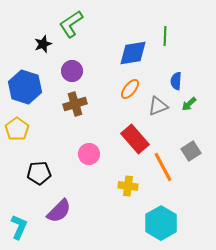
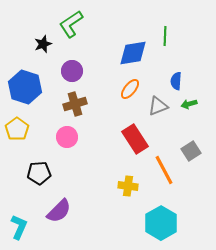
green arrow: rotated 28 degrees clockwise
red rectangle: rotated 8 degrees clockwise
pink circle: moved 22 px left, 17 px up
orange line: moved 1 px right, 3 px down
